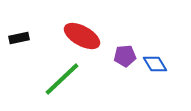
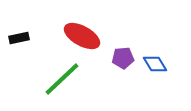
purple pentagon: moved 2 px left, 2 px down
